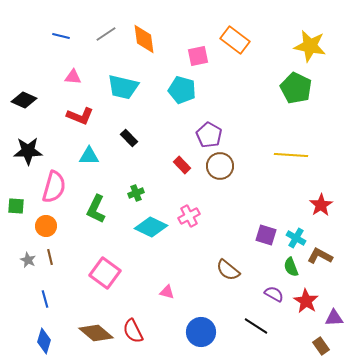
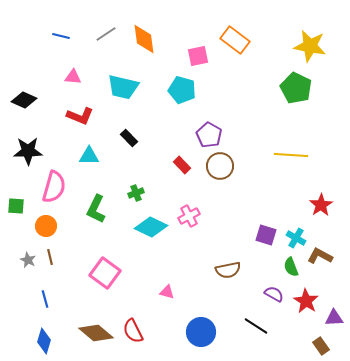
brown semicircle at (228, 270): rotated 50 degrees counterclockwise
